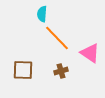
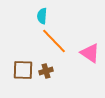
cyan semicircle: moved 2 px down
orange line: moved 3 px left, 3 px down
brown cross: moved 15 px left
